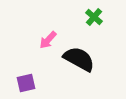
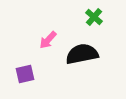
black semicircle: moved 3 px right, 5 px up; rotated 40 degrees counterclockwise
purple square: moved 1 px left, 9 px up
